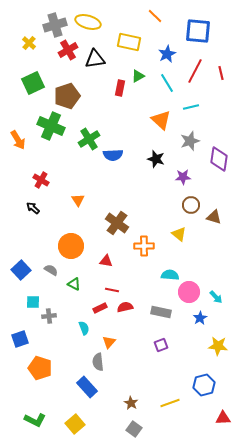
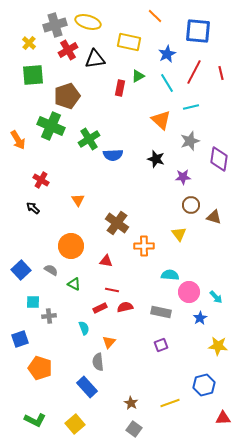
red line at (195, 71): moved 1 px left, 1 px down
green square at (33, 83): moved 8 px up; rotated 20 degrees clockwise
yellow triangle at (179, 234): rotated 14 degrees clockwise
